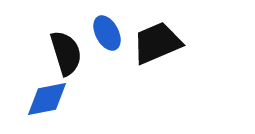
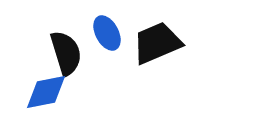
blue diamond: moved 1 px left, 7 px up
